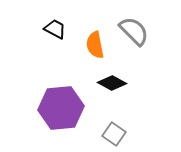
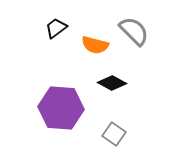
black trapezoid: moved 1 px right, 1 px up; rotated 65 degrees counterclockwise
orange semicircle: rotated 64 degrees counterclockwise
purple hexagon: rotated 9 degrees clockwise
